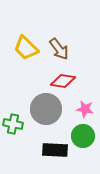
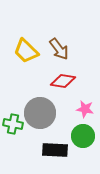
yellow trapezoid: moved 3 px down
gray circle: moved 6 px left, 4 px down
